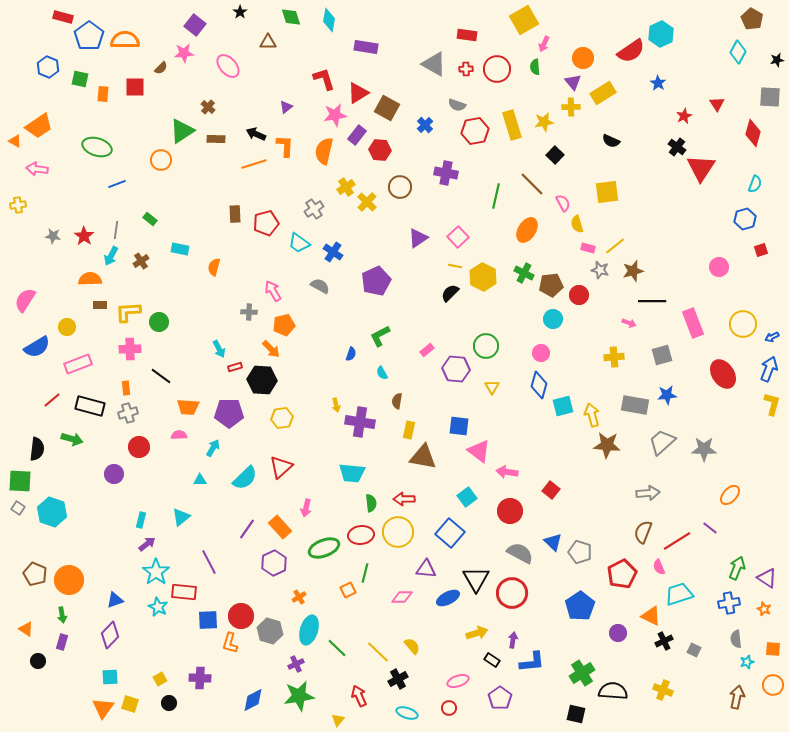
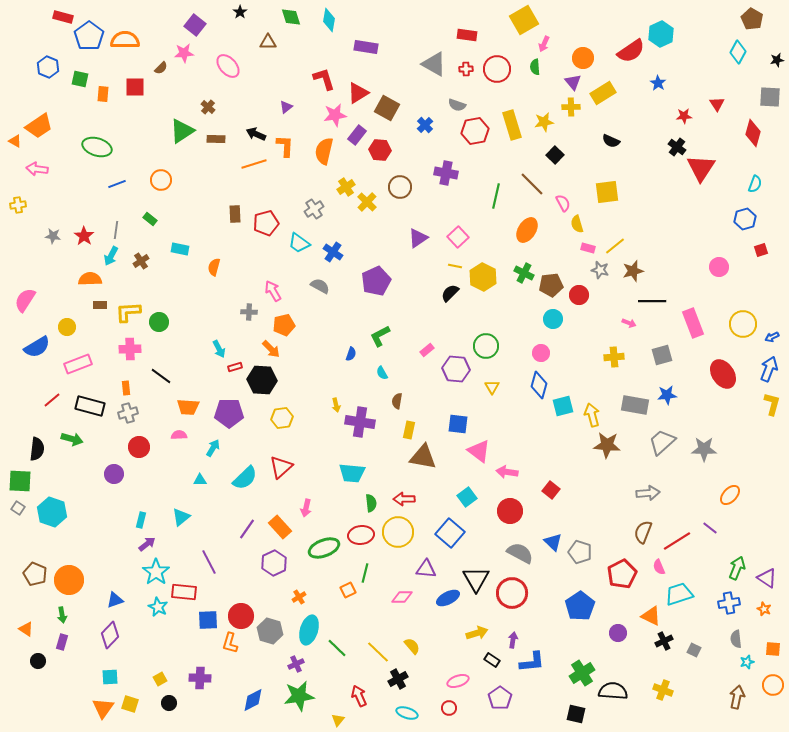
red star at (684, 116): rotated 21 degrees clockwise
orange circle at (161, 160): moved 20 px down
blue square at (459, 426): moved 1 px left, 2 px up
